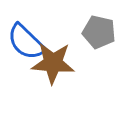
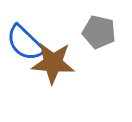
blue semicircle: moved 1 px left, 1 px down
